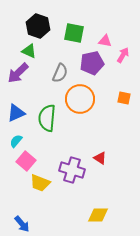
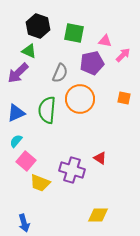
pink arrow: rotated 14 degrees clockwise
green semicircle: moved 8 px up
blue arrow: moved 2 px right, 1 px up; rotated 24 degrees clockwise
